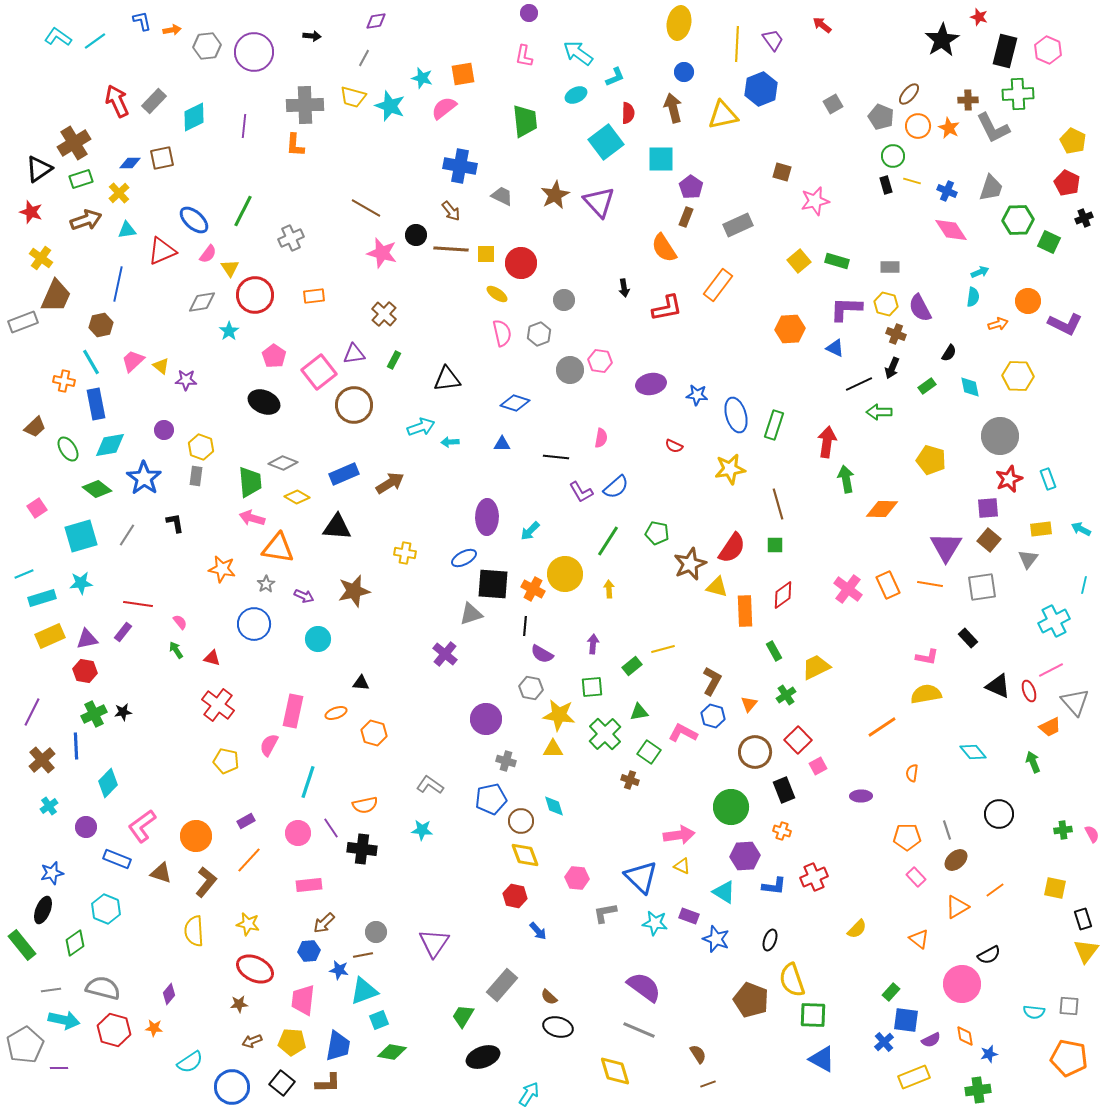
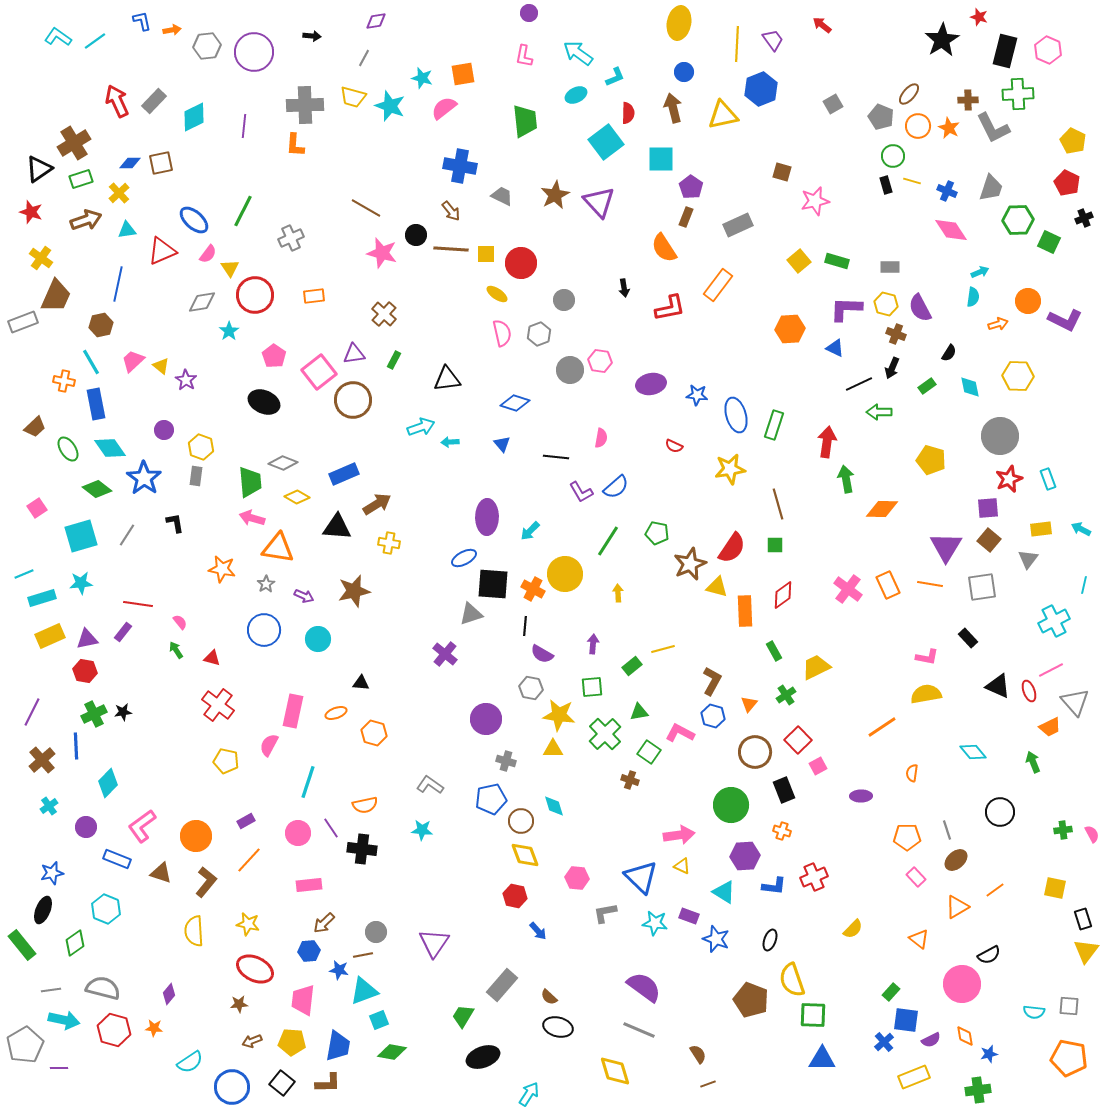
brown square at (162, 158): moved 1 px left, 5 px down
red L-shape at (667, 308): moved 3 px right
purple L-shape at (1065, 324): moved 4 px up
purple star at (186, 380): rotated 30 degrees clockwise
brown circle at (354, 405): moved 1 px left, 5 px up
blue triangle at (502, 444): rotated 48 degrees clockwise
cyan diamond at (110, 445): moved 3 px down; rotated 64 degrees clockwise
brown arrow at (390, 483): moved 13 px left, 21 px down
yellow cross at (405, 553): moved 16 px left, 10 px up
yellow arrow at (609, 589): moved 9 px right, 4 px down
blue circle at (254, 624): moved 10 px right, 6 px down
pink L-shape at (683, 733): moved 3 px left
green circle at (731, 807): moved 2 px up
black circle at (999, 814): moved 1 px right, 2 px up
yellow semicircle at (857, 929): moved 4 px left
blue triangle at (822, 1059): rotated 28 degrees counterclockwise
